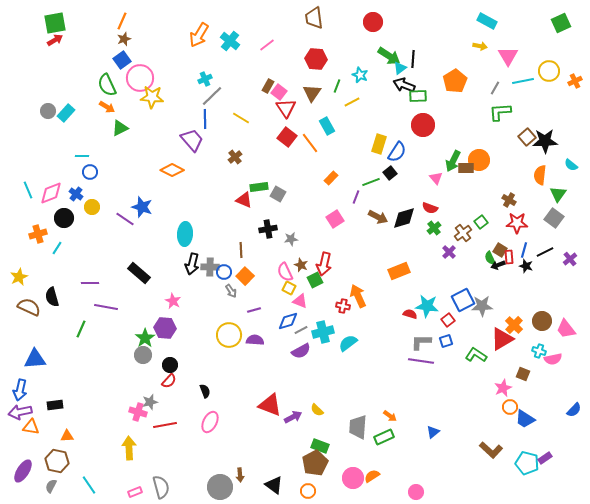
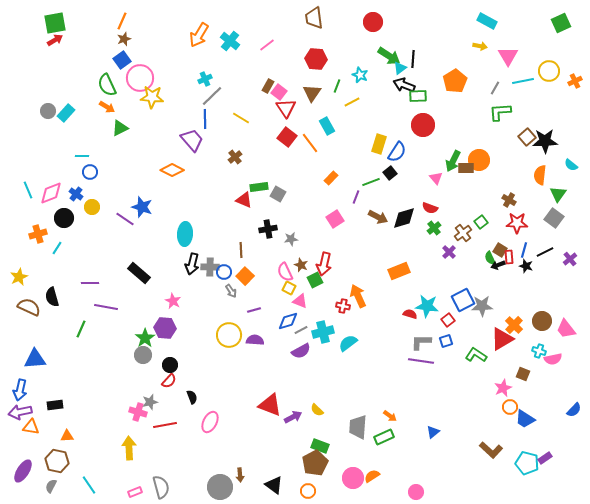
black semicircle at (205, 391): moved 13 px left, 6 px down
